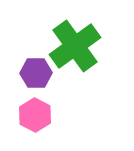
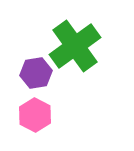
purple hexagon: rotated 8 degrees counterclockwise
